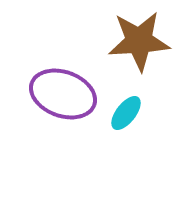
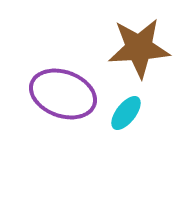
brown star: moved 7 px down
